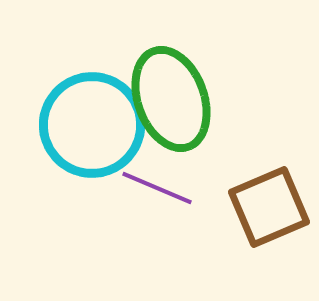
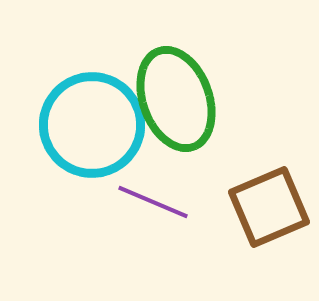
green ellipse: moved 5 px right
purple line: moved 4 px left, 14 px down
